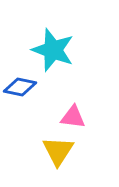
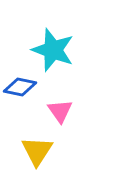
pink triangle: moved 13 px left, 6 px up; rotated 48 degrees clockwise
yellow triangle: moved 21 px left
